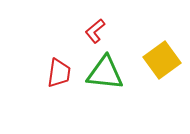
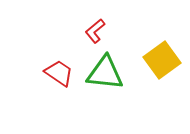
red trapezoid: rotated 64 degrees counterclockwise
